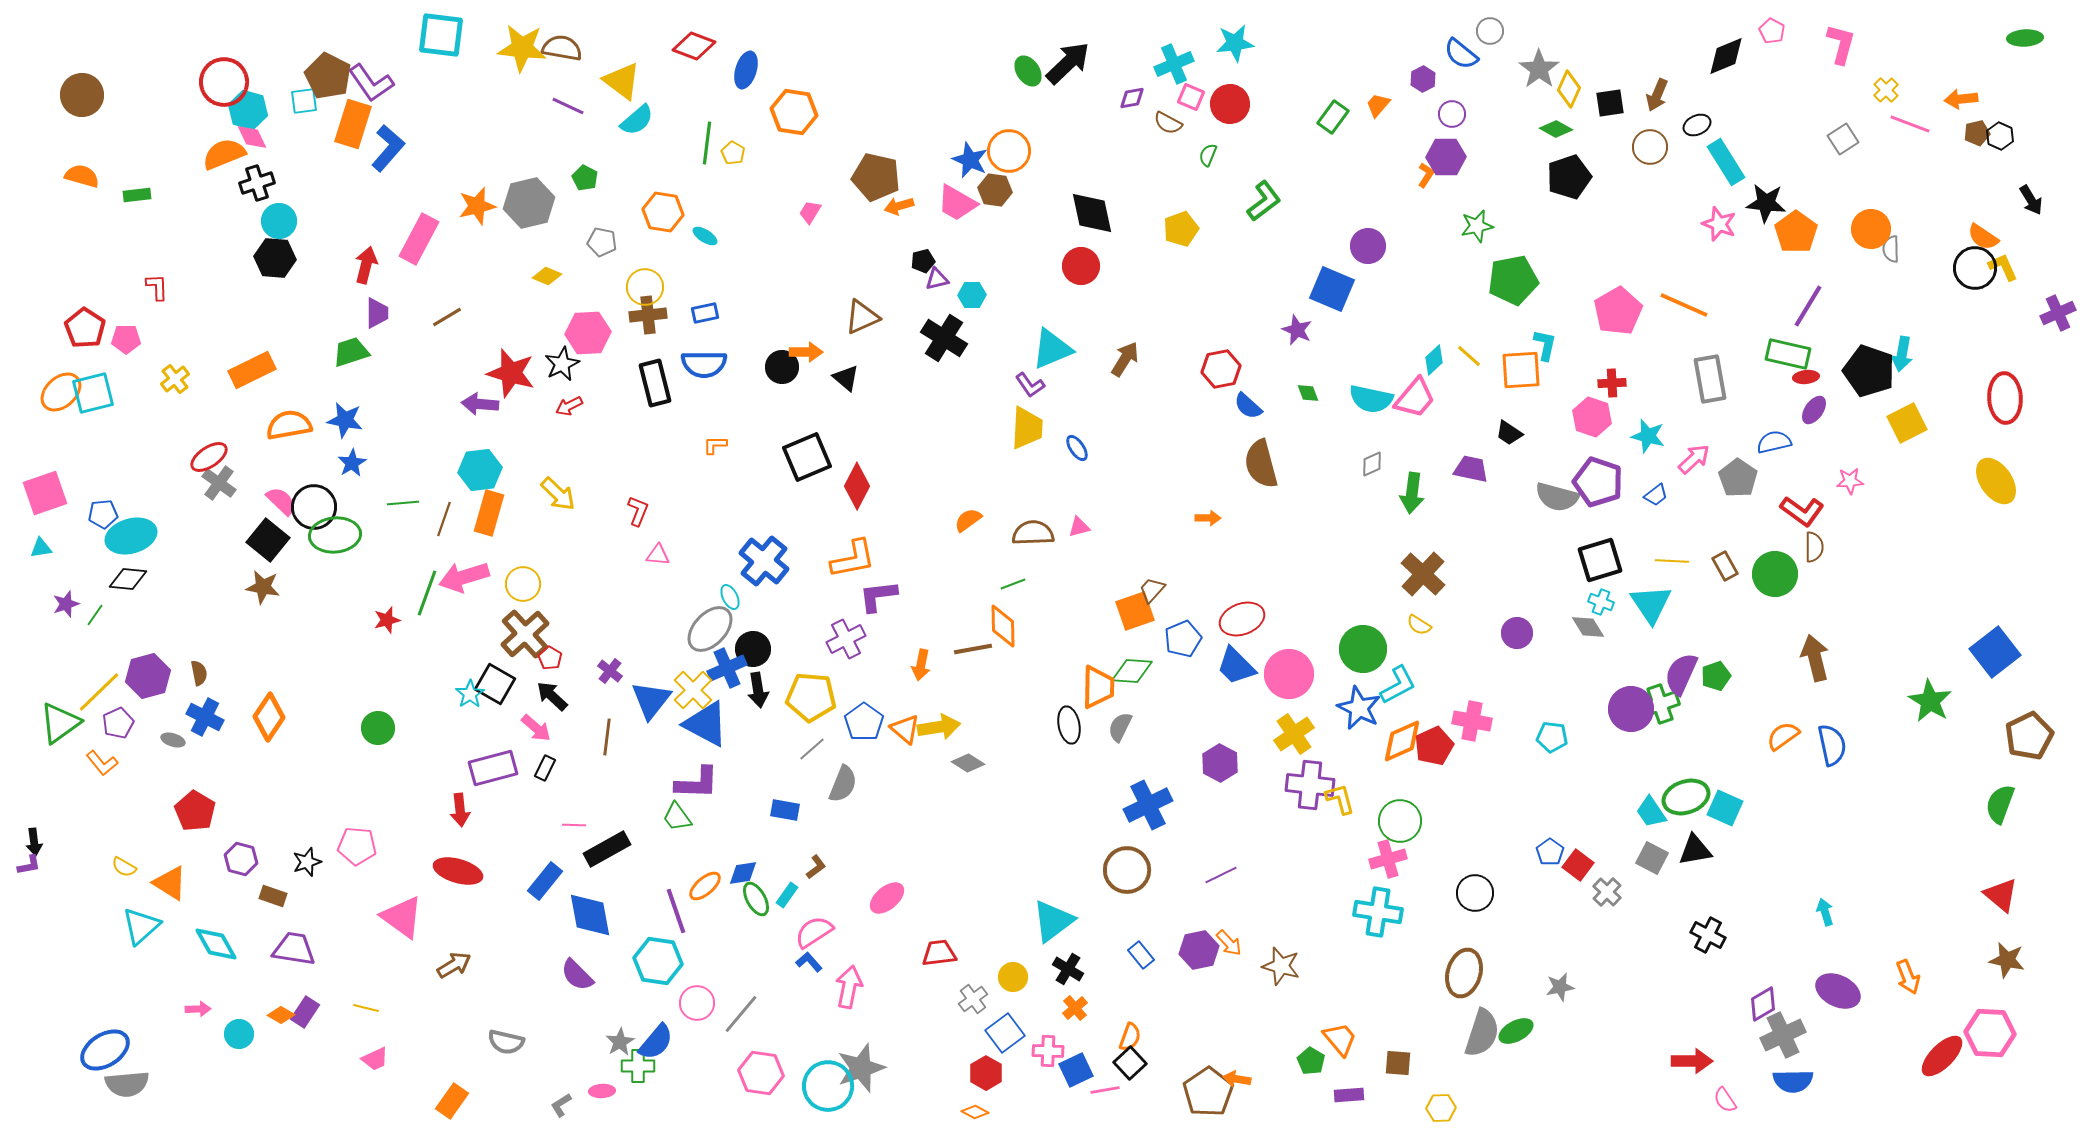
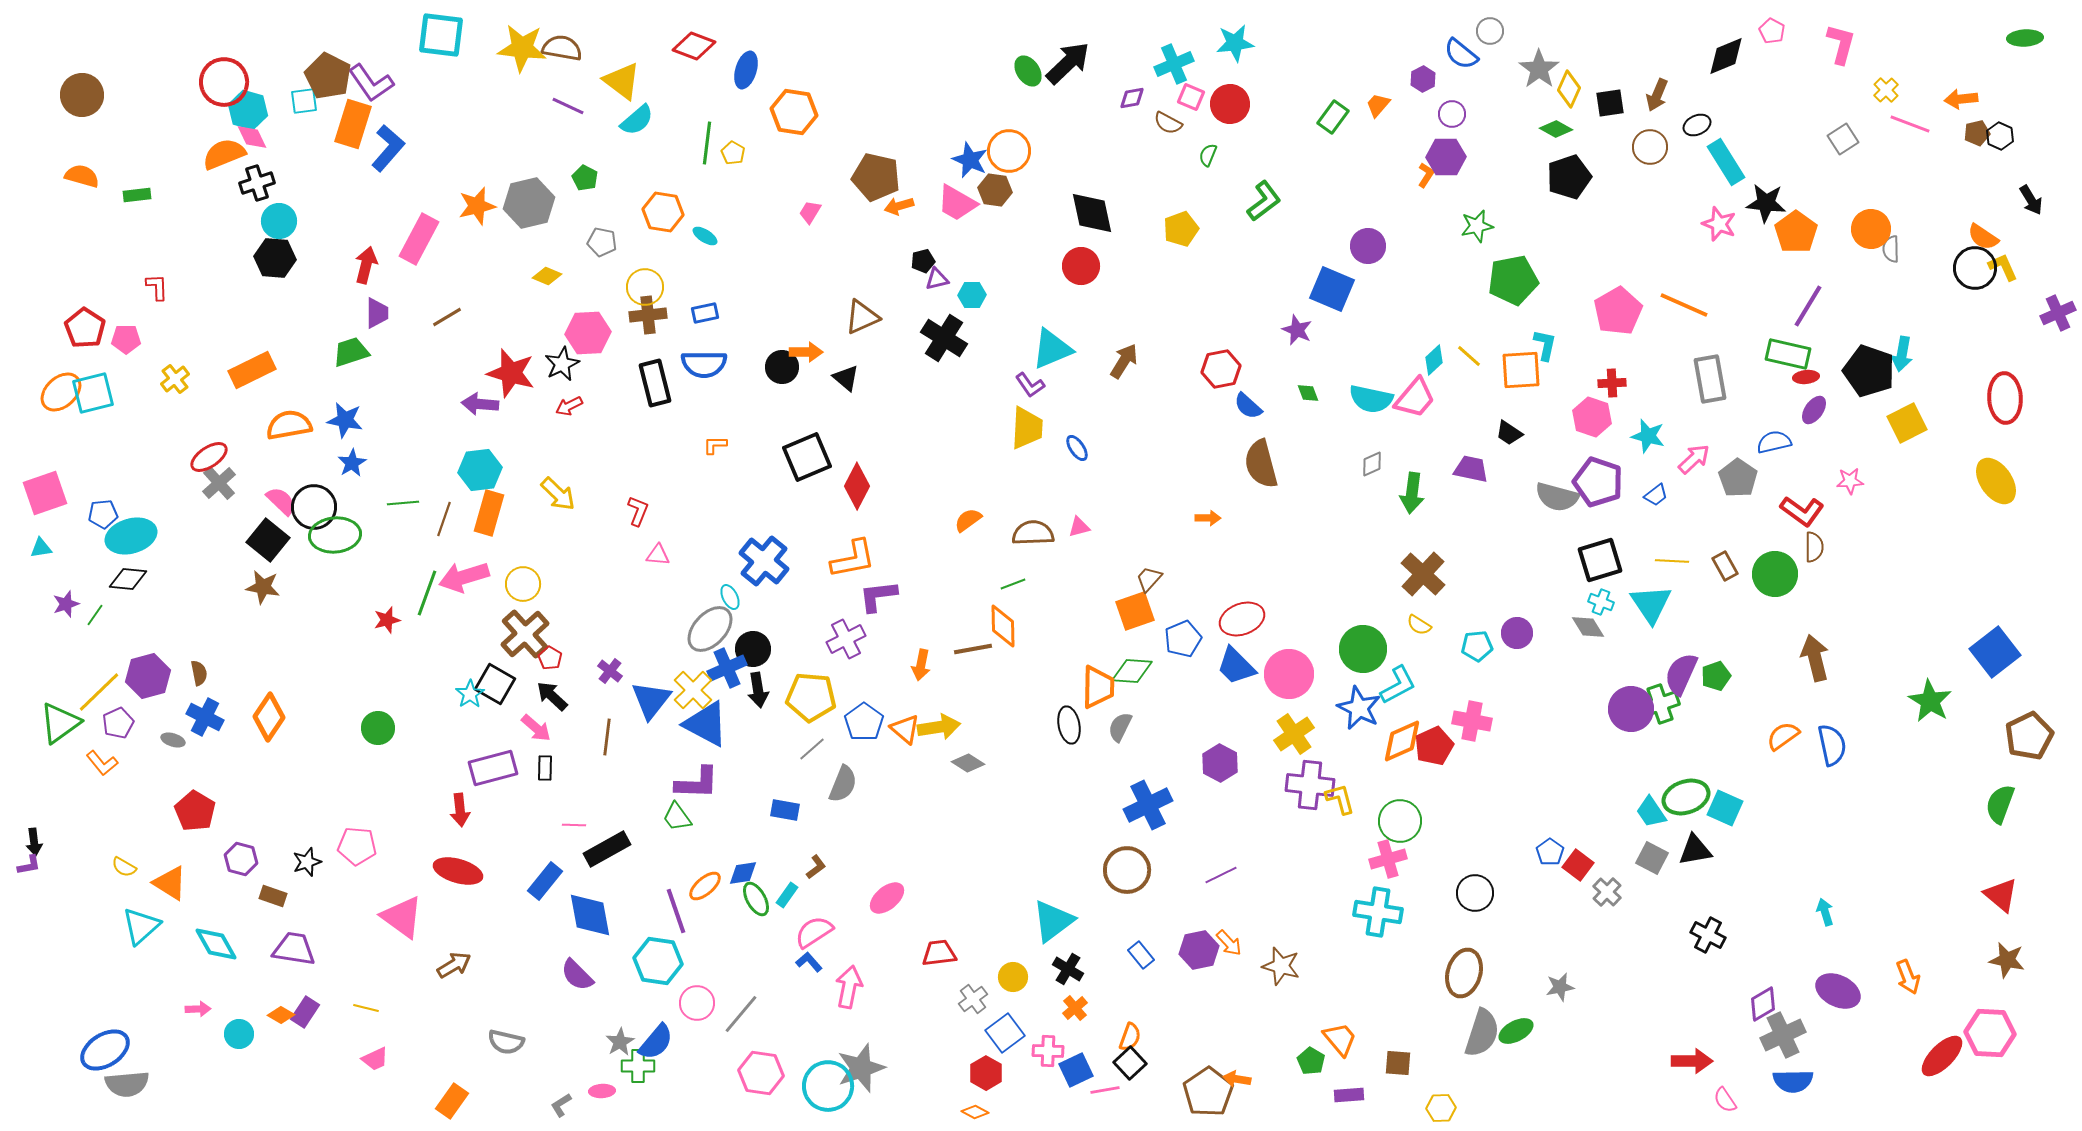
brown arrow at (1125, 359): moved 1 px left, 2 px down
gray cross at (219, 483): rotated 12 degrees clockwise
brown trapezoid at (1152, 590): moved 3 px left, 11 px up
cyan pentagon at (1552, 737): moved 75 px left, 91 px up; rotated 12 degrees counterclockwise
black rectangle at (545, 768): rotated 25 degrees counterclockwise
